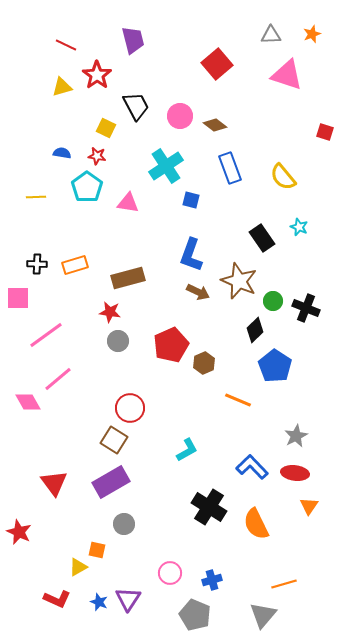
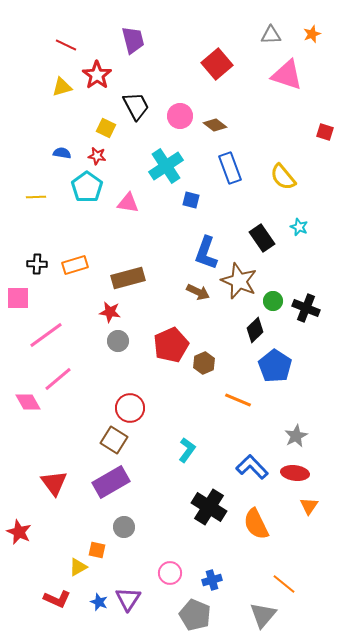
blue L-shape at (191, 255): moved 15 px right, 2 px up
cyan L-shape at (187, 450): rotated 25 degrees counterclockwise
gray circle at (124, 524): moved 3 px down
orange line at (284, 584): rotated 55 degrees clockwise
